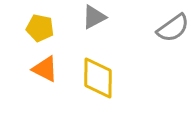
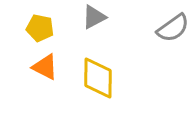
orange triangle: moved 2 px up
